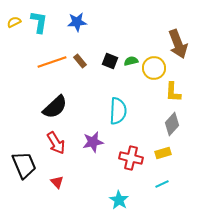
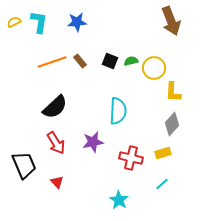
brown arrow: moved 7 px left, 23 px up
cyan line: rotated 16 degrees counterclockwise
